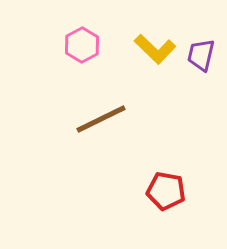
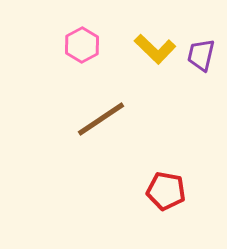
brown line: rotated 8 degrees counterclockwise
